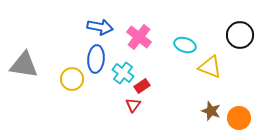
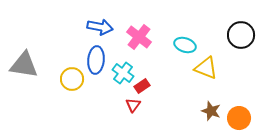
black circle: moved 1 px right
blue ellipse: moved 1 px down
yellow triangle: moved 4 px left, 1 px down
